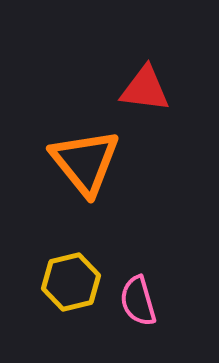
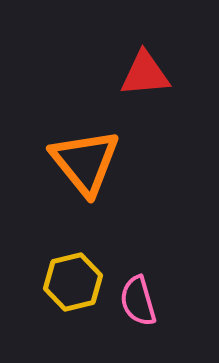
red triangle: moved 15 px up; rotated 12 degrees counterclockwise
yellow hexagon: moved 2 px right
